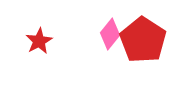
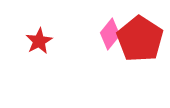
red pentagon: moved 3 px left, 1 px up
